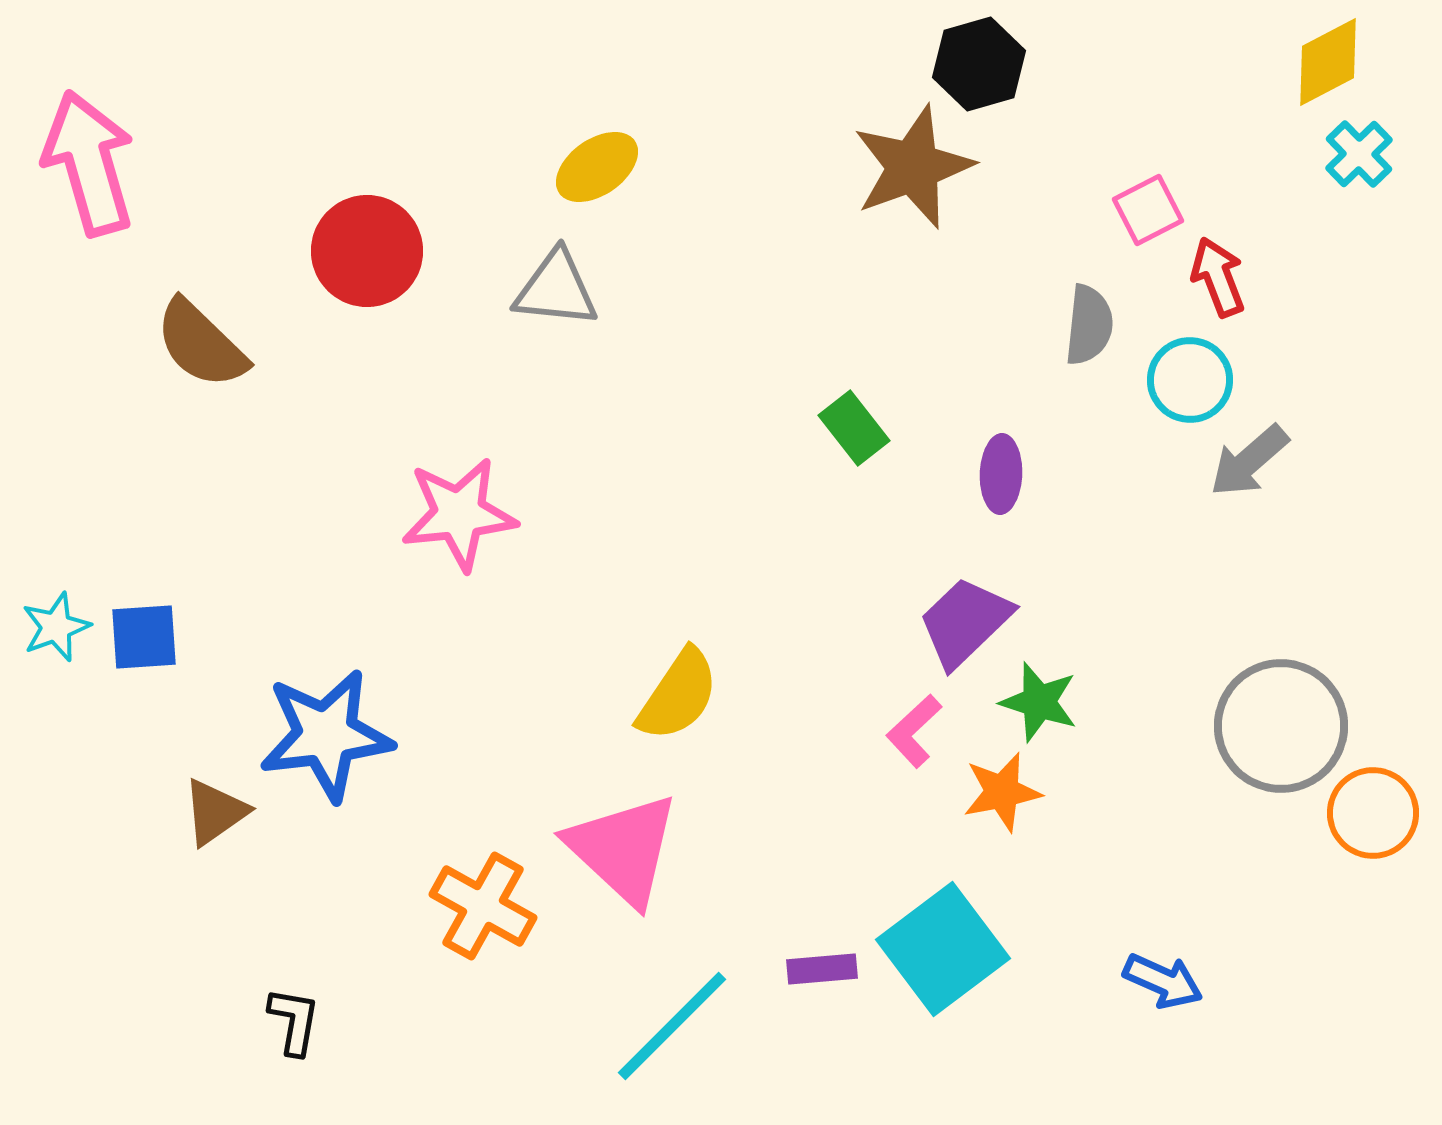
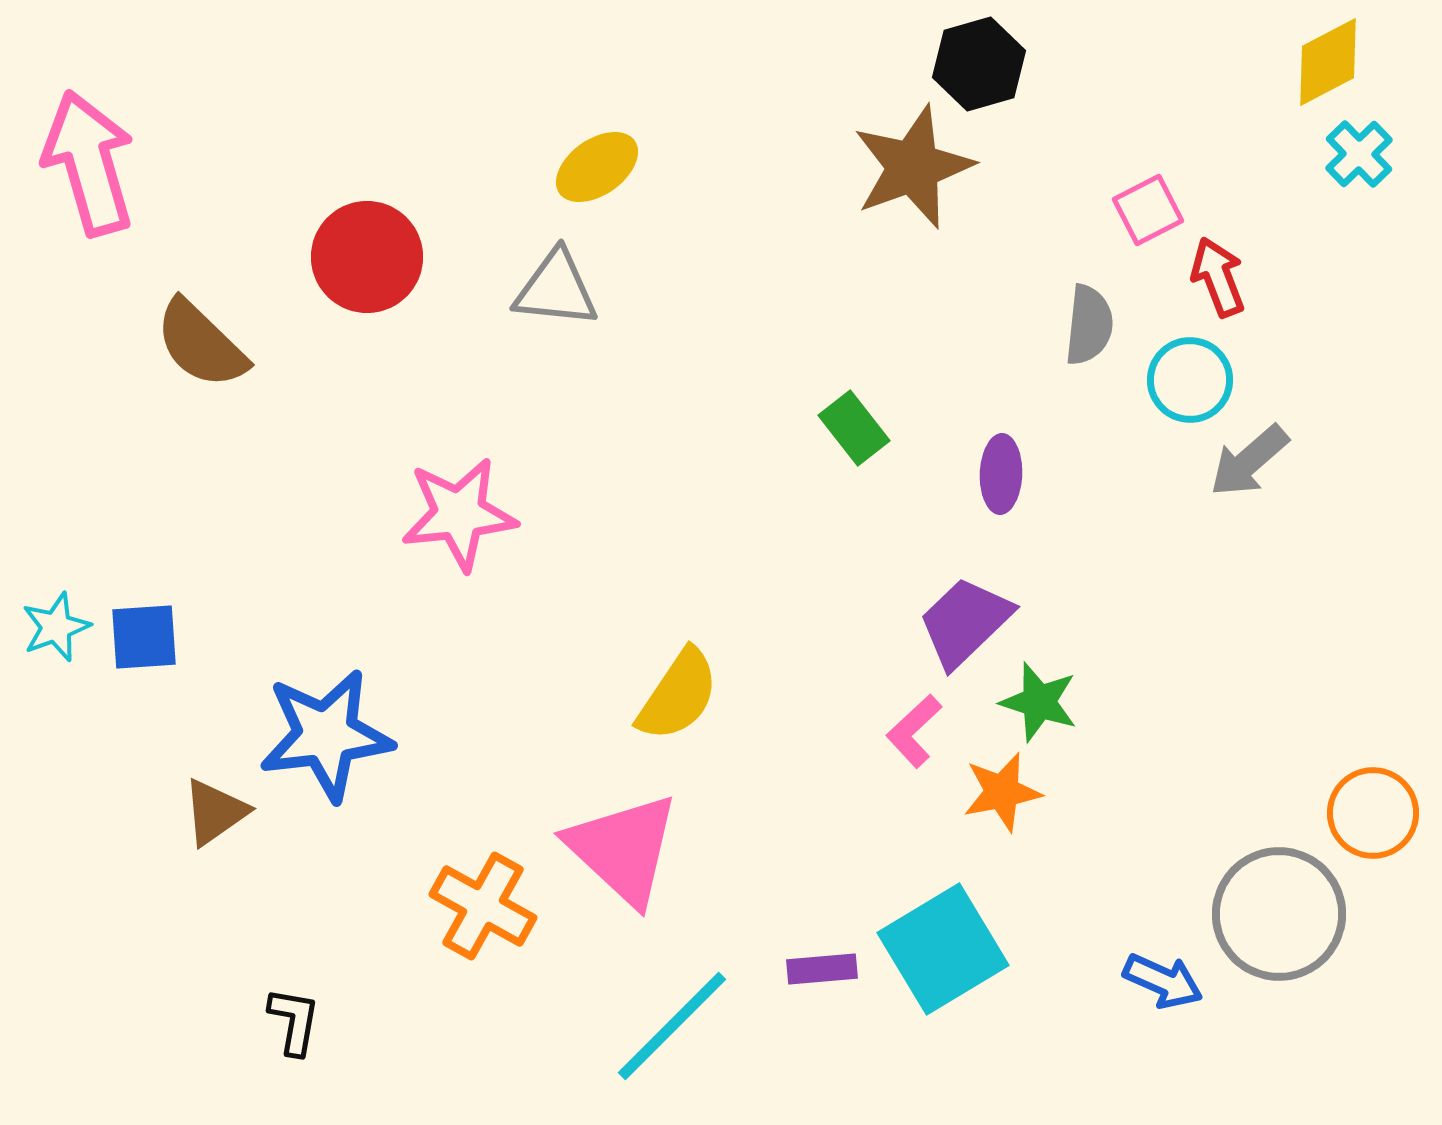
red circle: moved 6 px down
gray circle: moved 2 px left, 188 px down
cyan square: rotated 6 degrees clockwise
